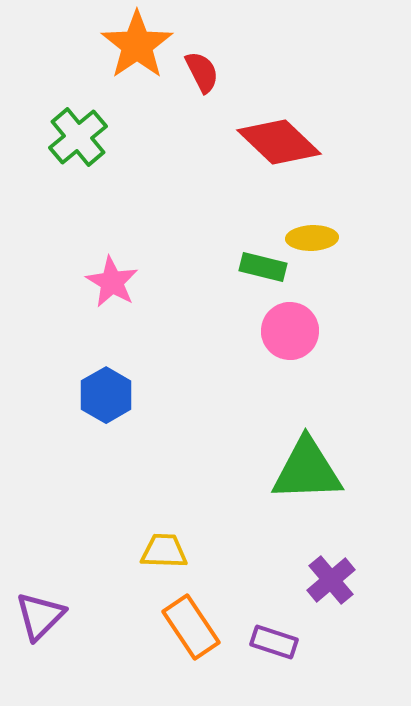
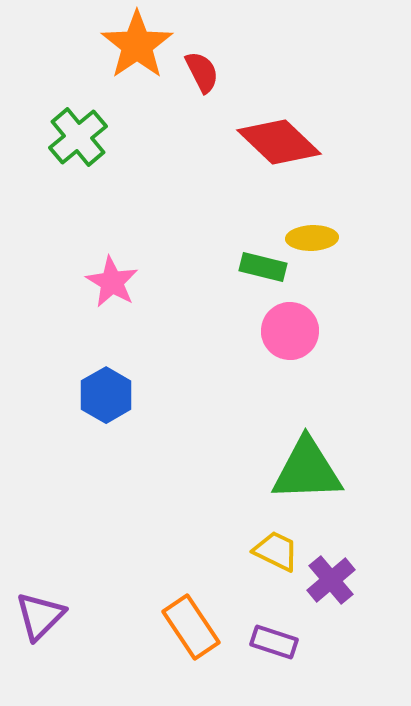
yellow trapezoid: moved 112 px right; rotated 24 degrees clockwise
